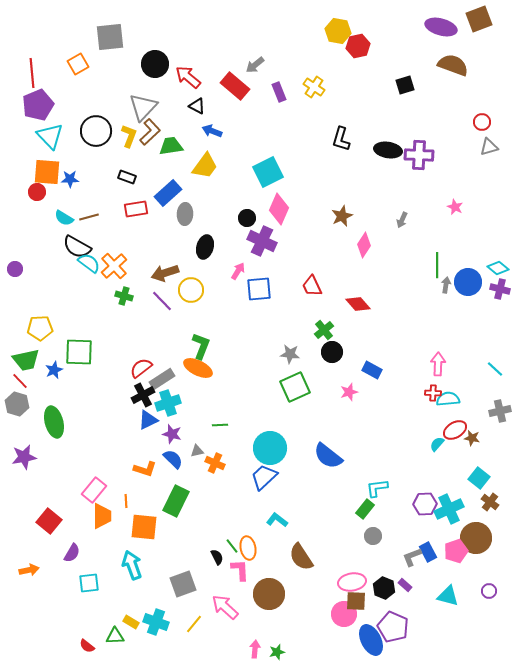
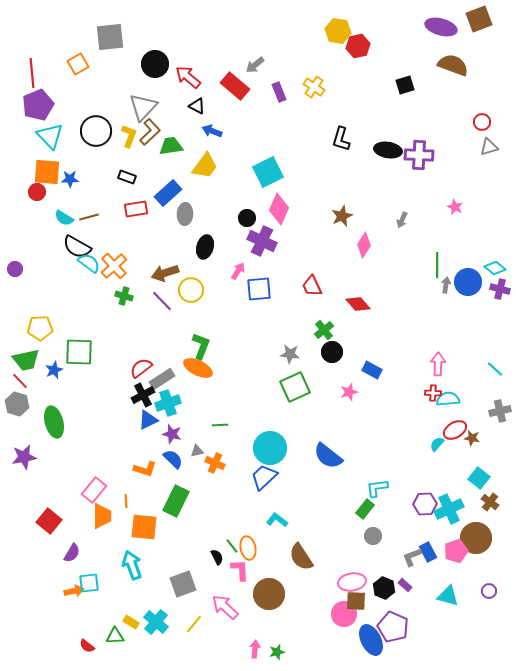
cyan diamond at (498, 268): moved 3 px left
orange arrow at (29, 570): moved 45 px right, 21 px down
cyan cross at (156, 622): rotated 20 degrees clockwise
